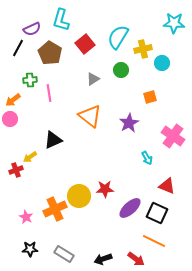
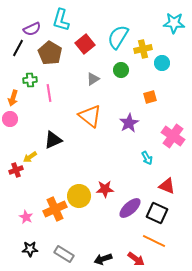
orange arrow: moved 2 px up; rotated 35 degrees counterclockwise
